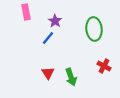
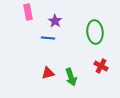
pink rectangle: moved 2 px right
green ellipse: moved 1 px right, 3 px down
blue line: rotated 56 degrees clockwise
red cross: moved 3 px left
red triangle: rotated 48 degrees clockwise
